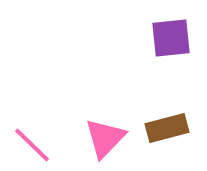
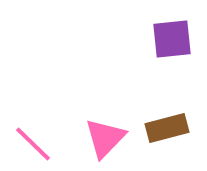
purple square: moved 1 px right, 1 px down
pink line: moved 1 px right, 1 px up
